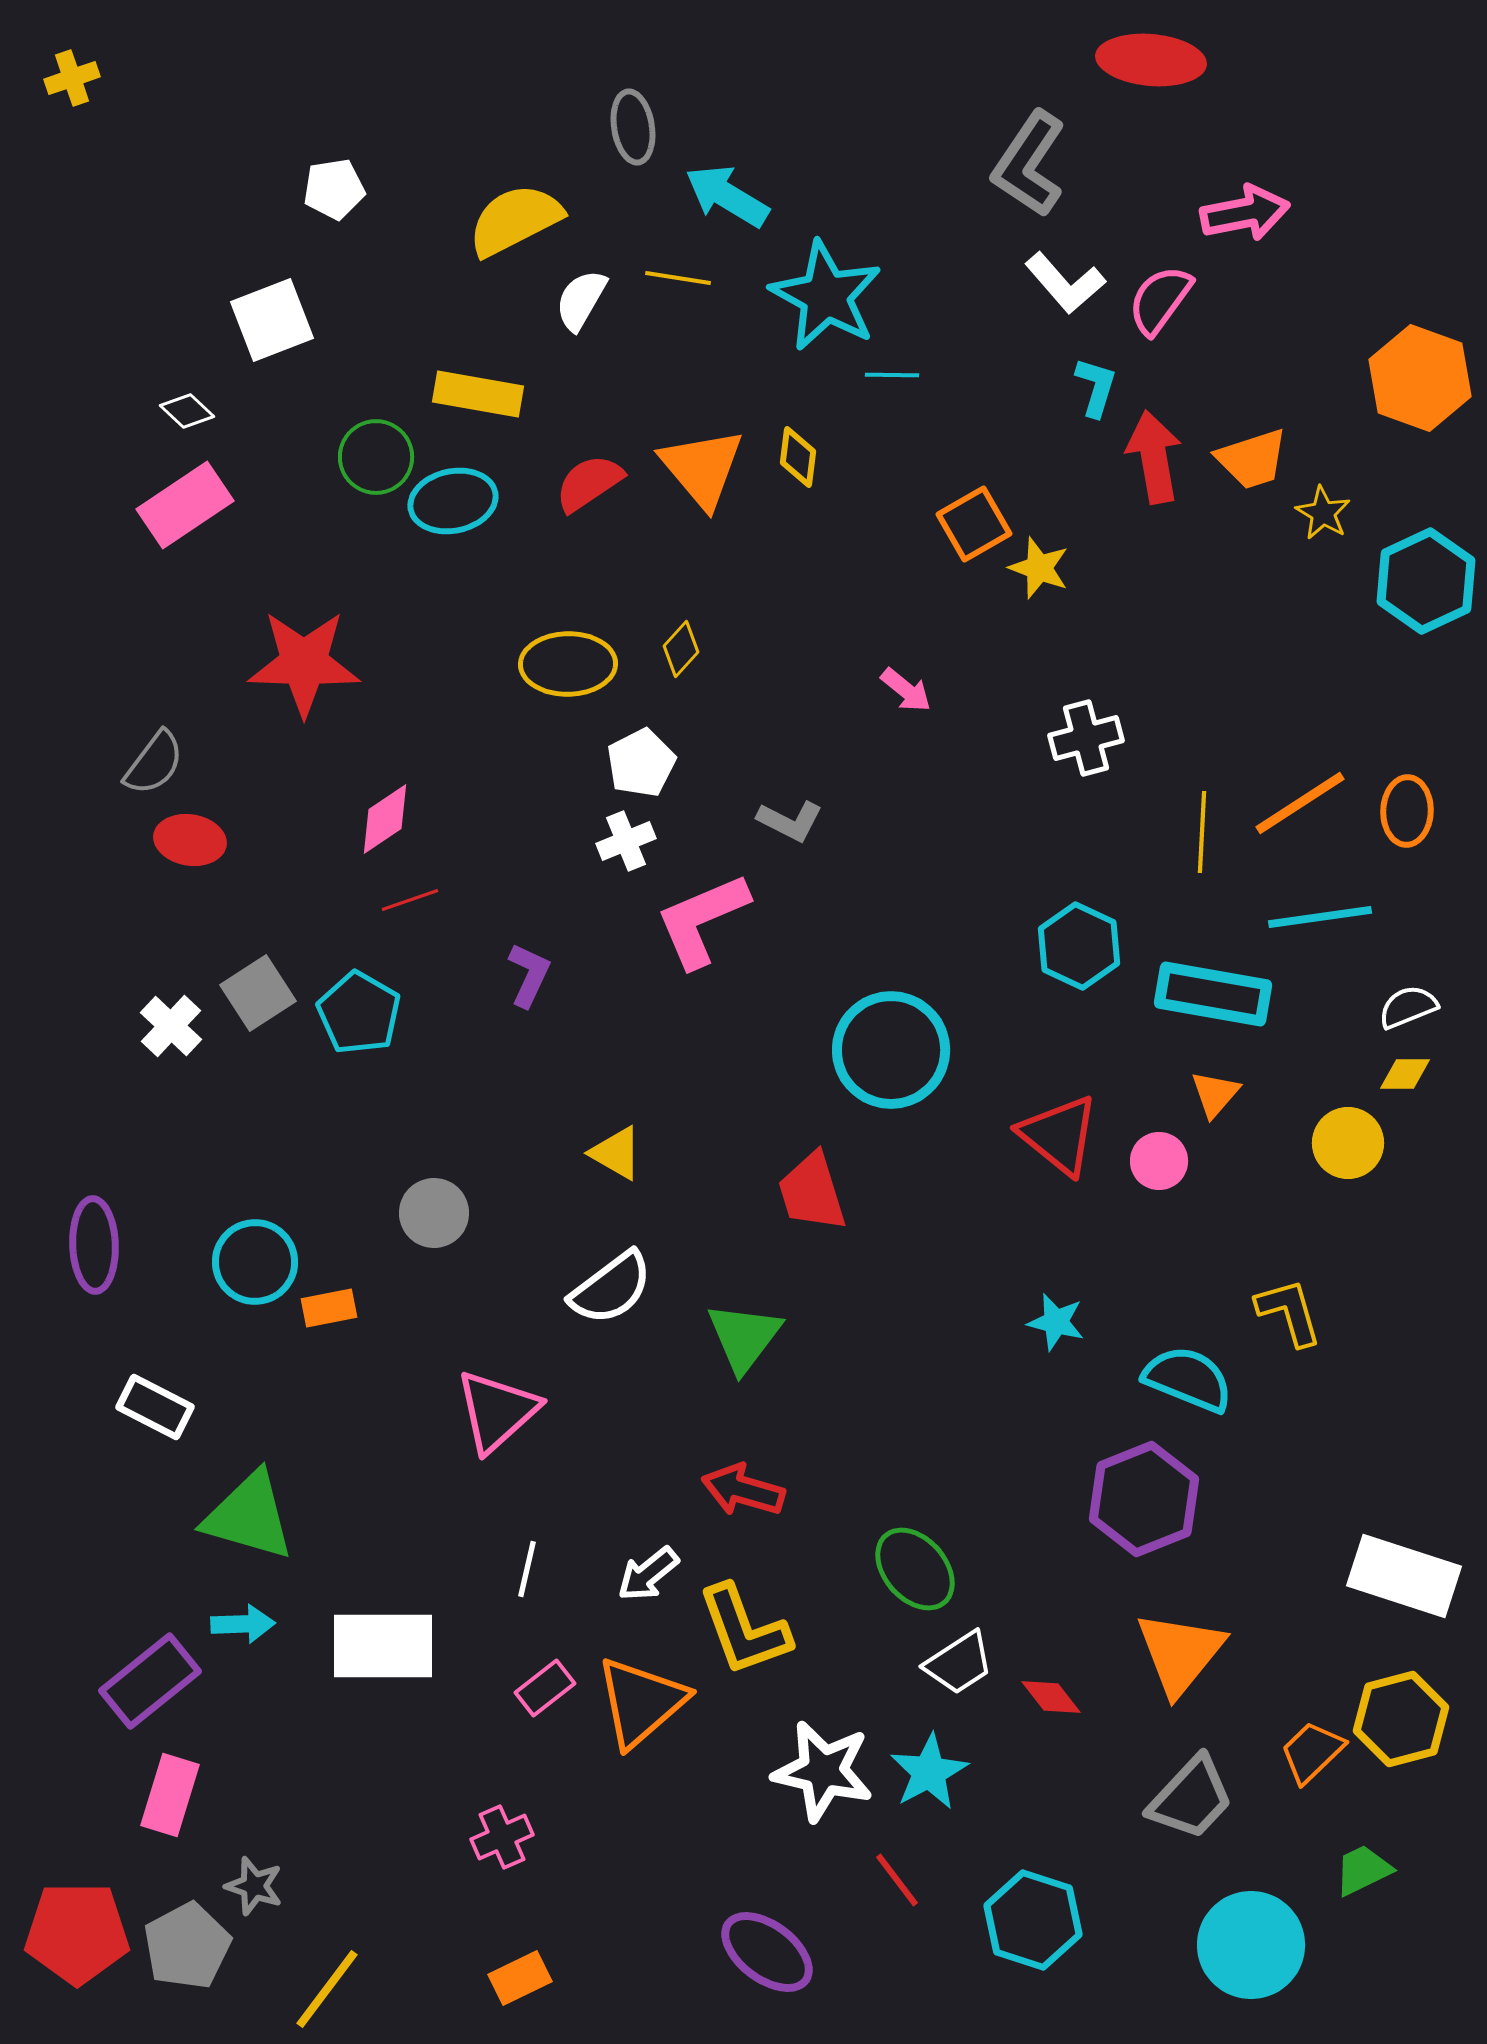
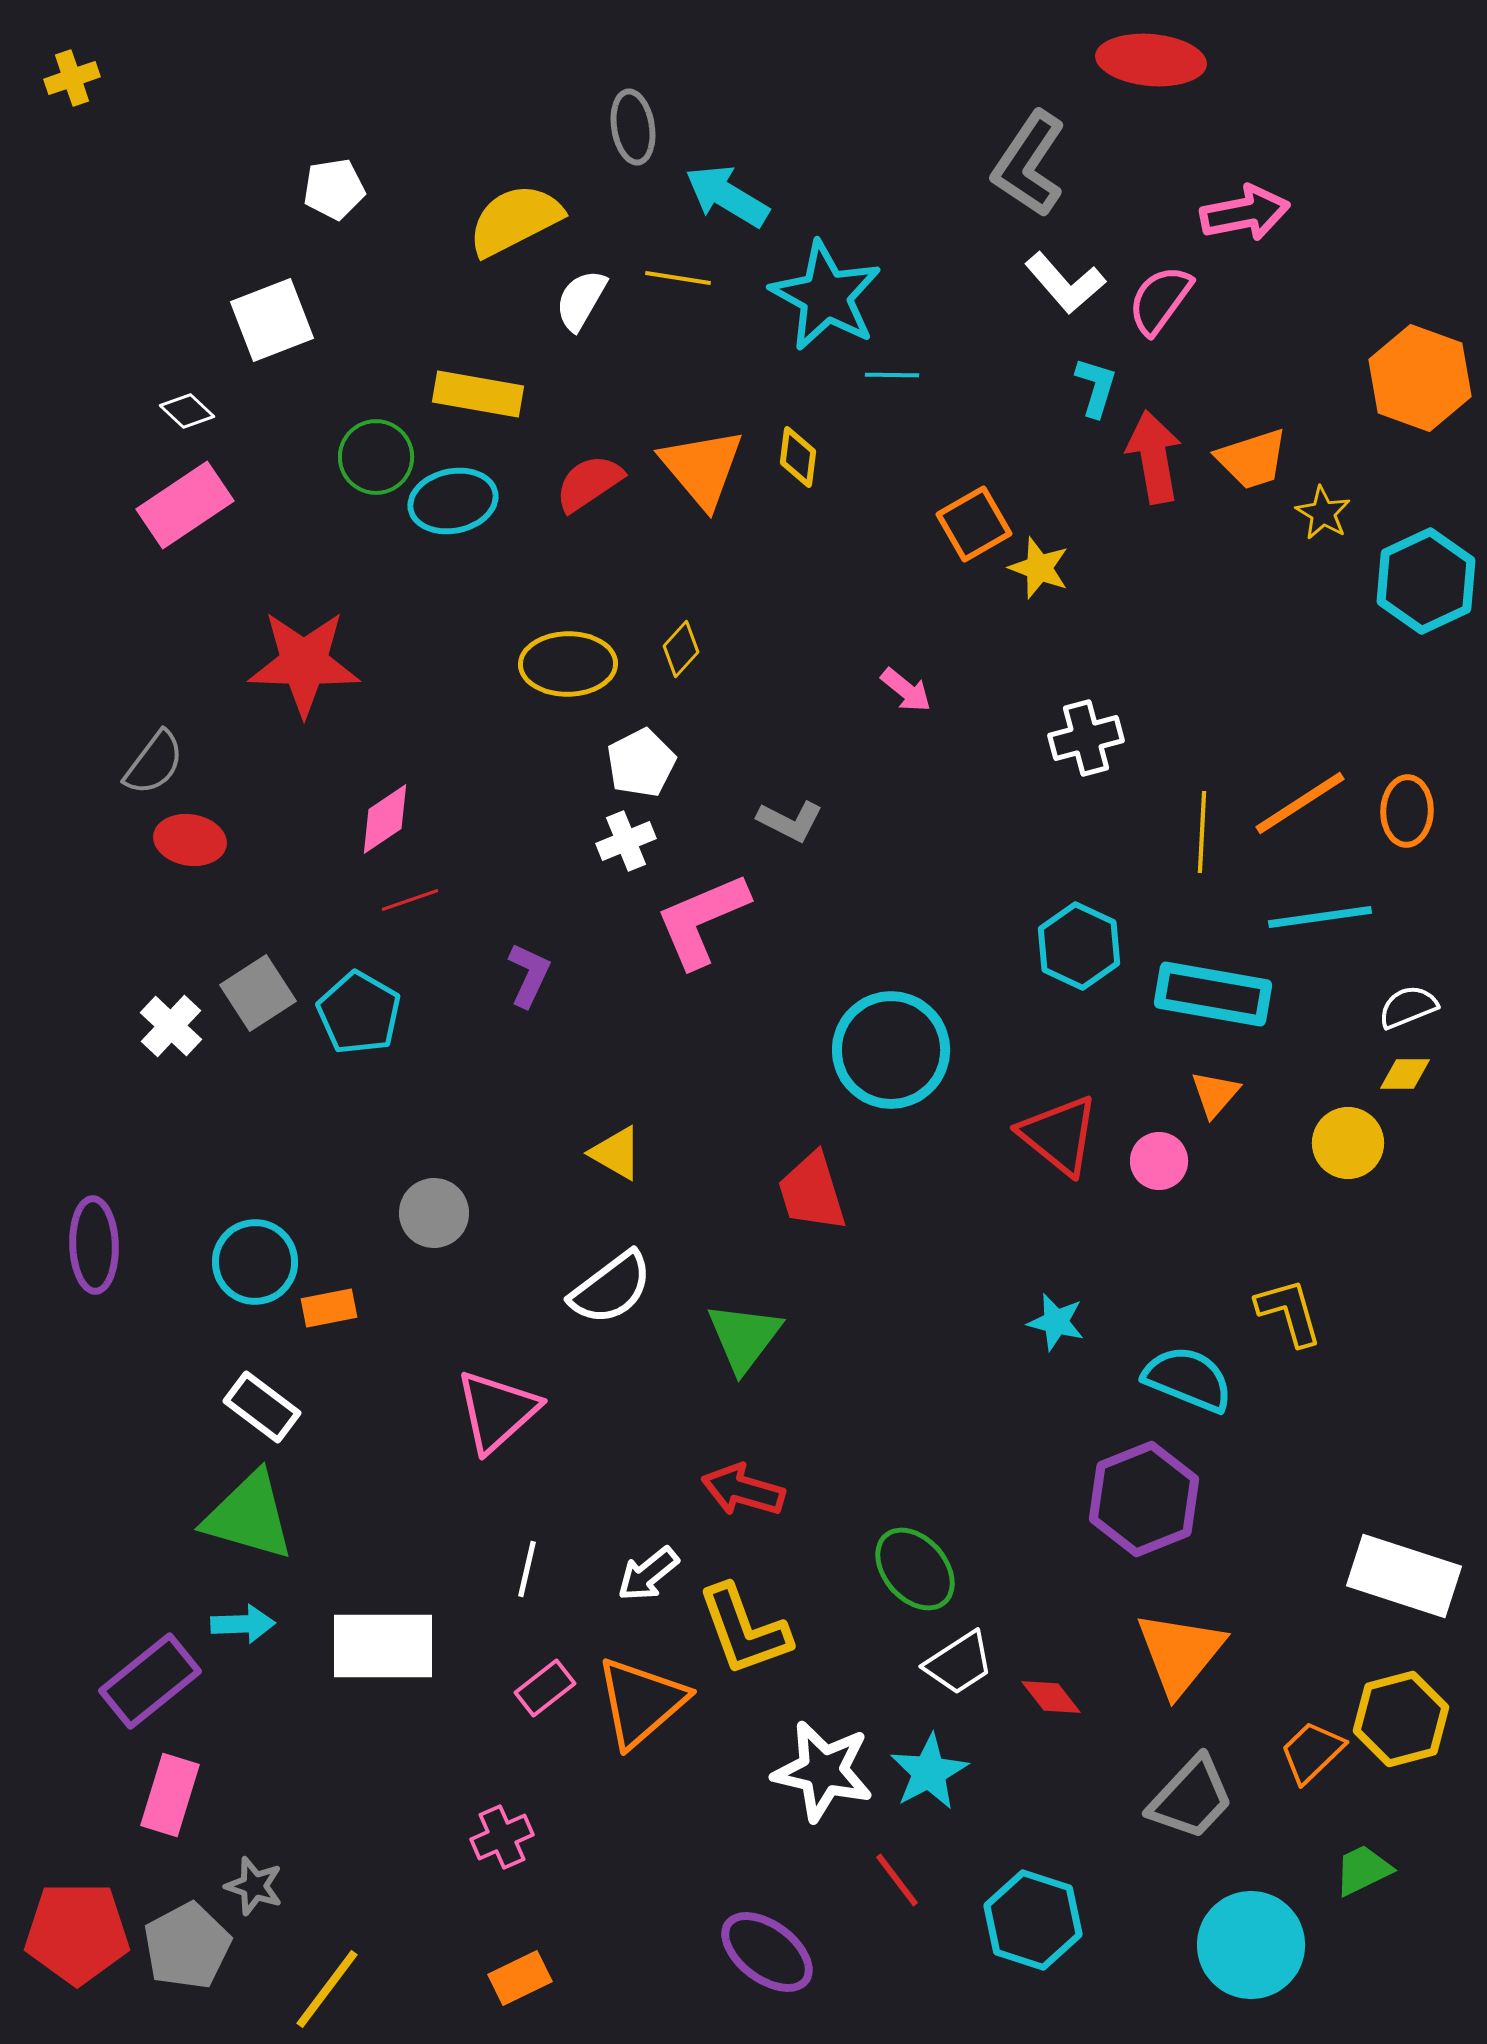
white rectangle at (155, 1407): moved 107 px right; rotated 10 degrees clockwise
